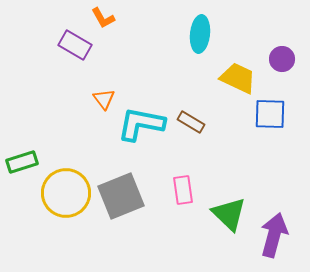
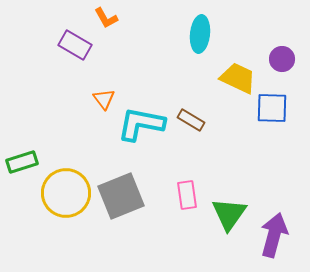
orange L-shape: moved 3 px right
blue square: moved 2 px right, 6 px up
brown rectangle: moved 2 px up
pink rectangle: moved 4 px right, 5 px down
green triangle: rotated 21 degrees clockwise
